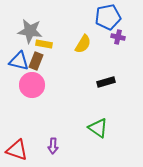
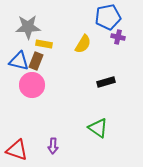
gray star: moved 2 px left, 4 px up; rotated 10 degrees counterclockwise
